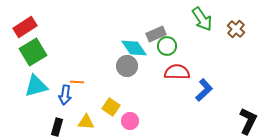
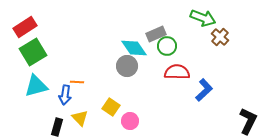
green arrow: moved 1 px right, 1 px up; rotated 35 degrees counterclockwise
brown cross: moved 16 px left, 8 px down
yellow triangle: moved 6 px left, 4 px up; rotated 42 degrees clockwise
